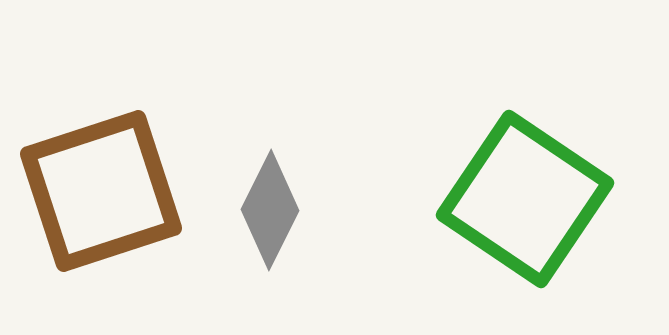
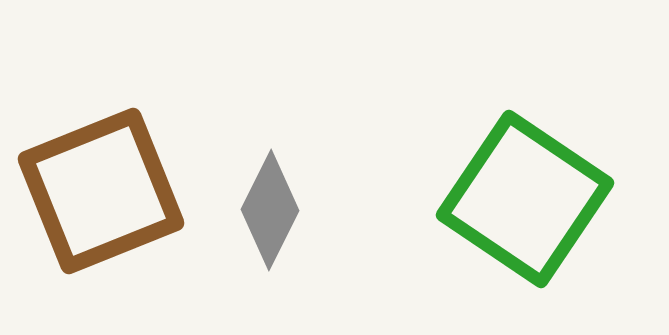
brown square: rotated 4 degrees counterclockwise
